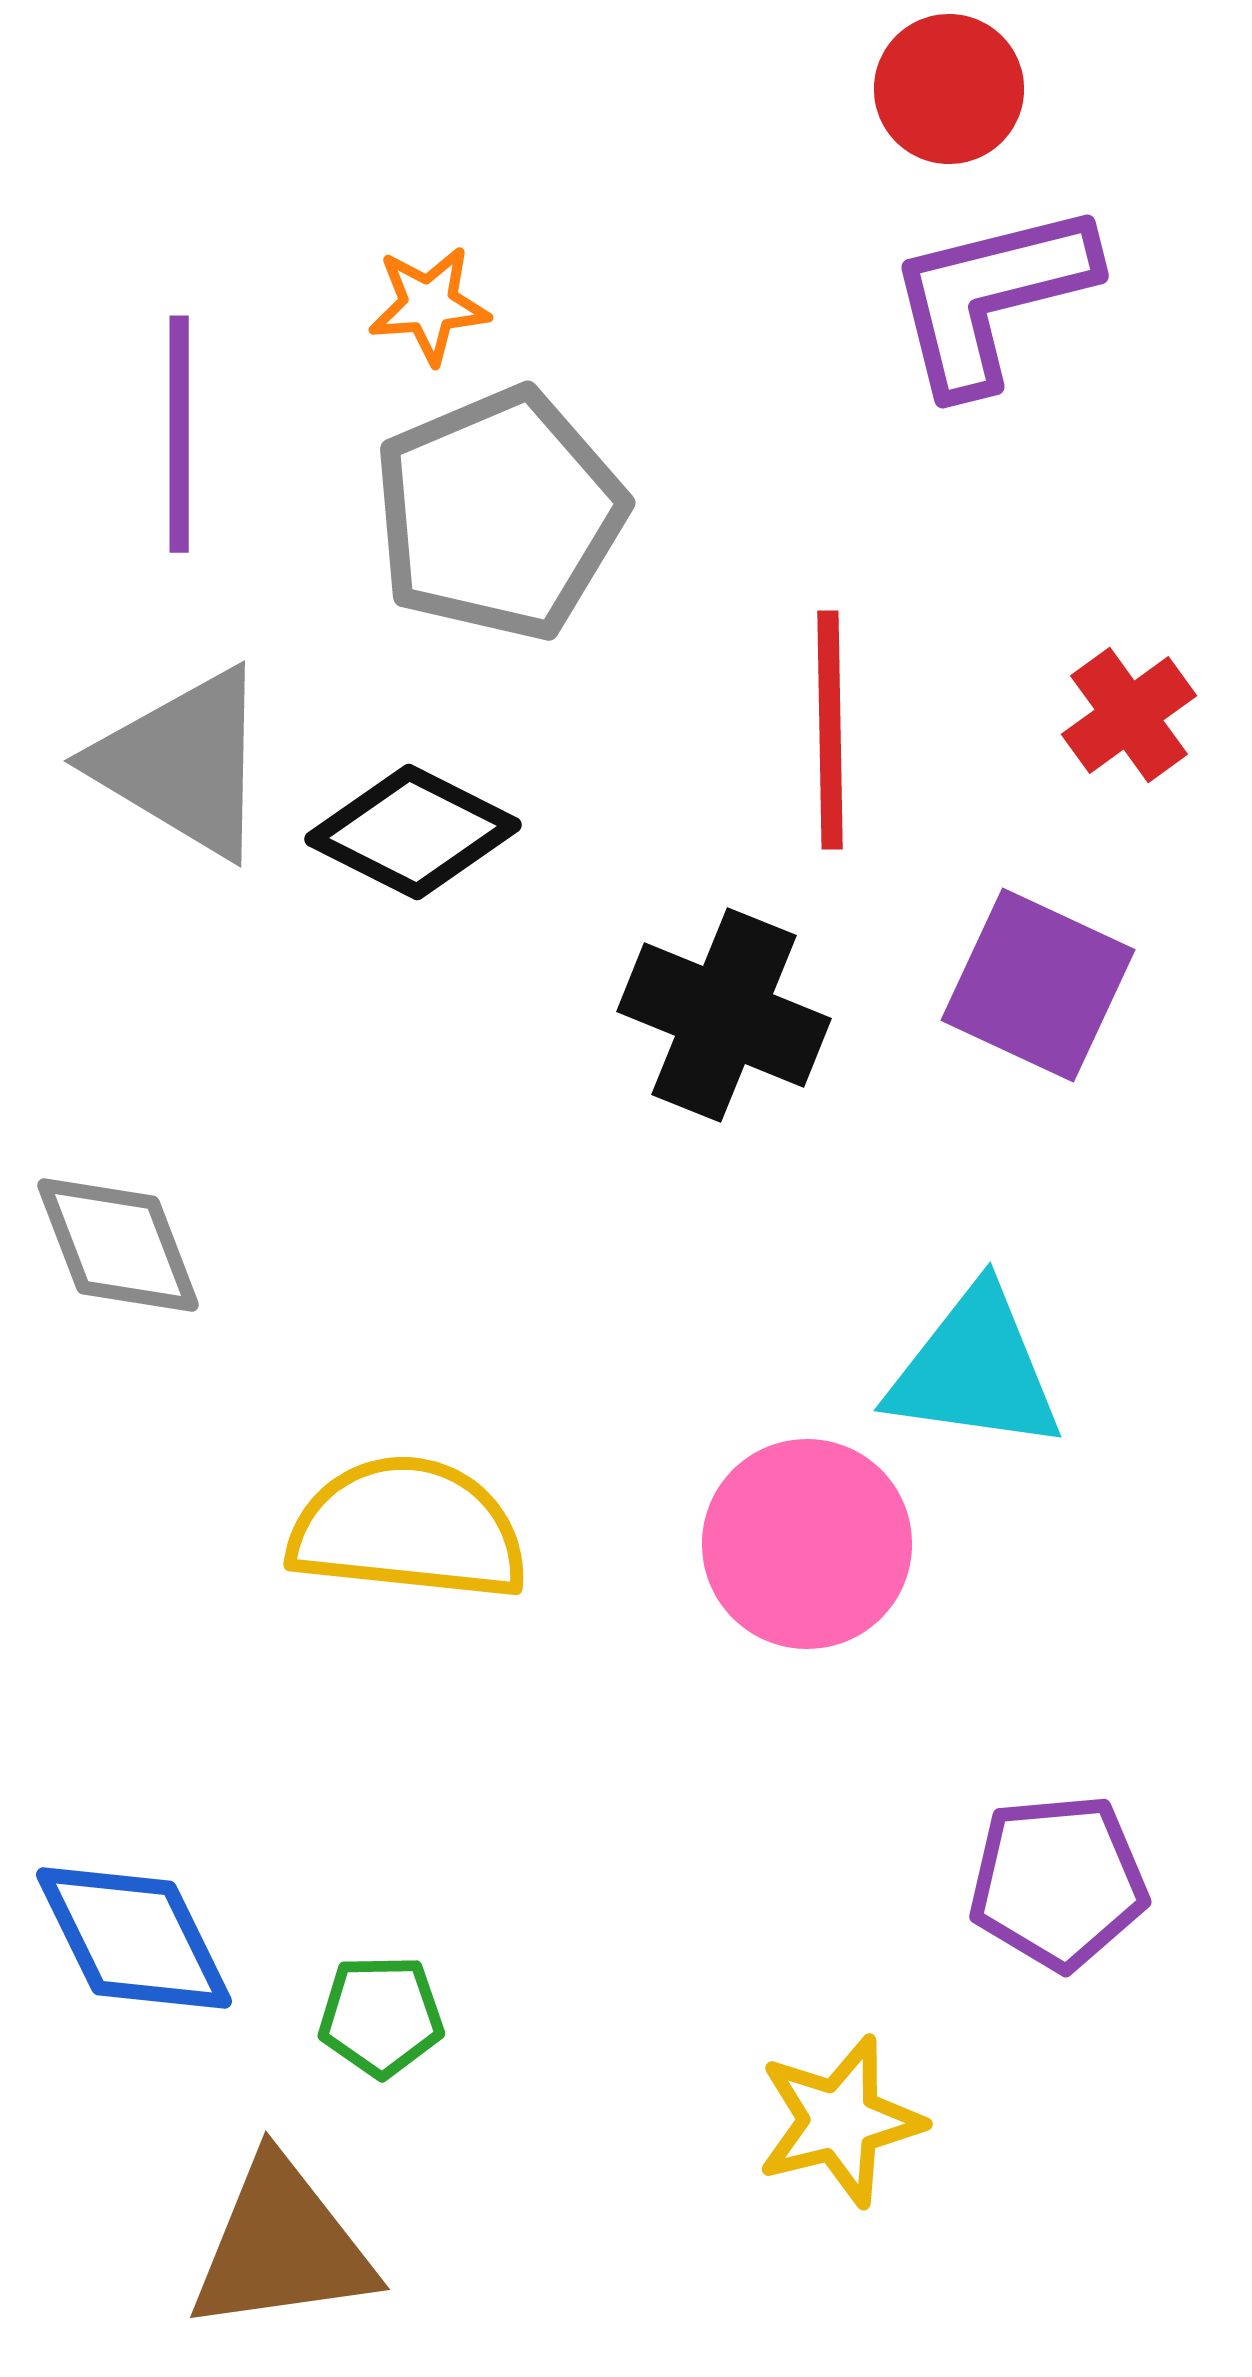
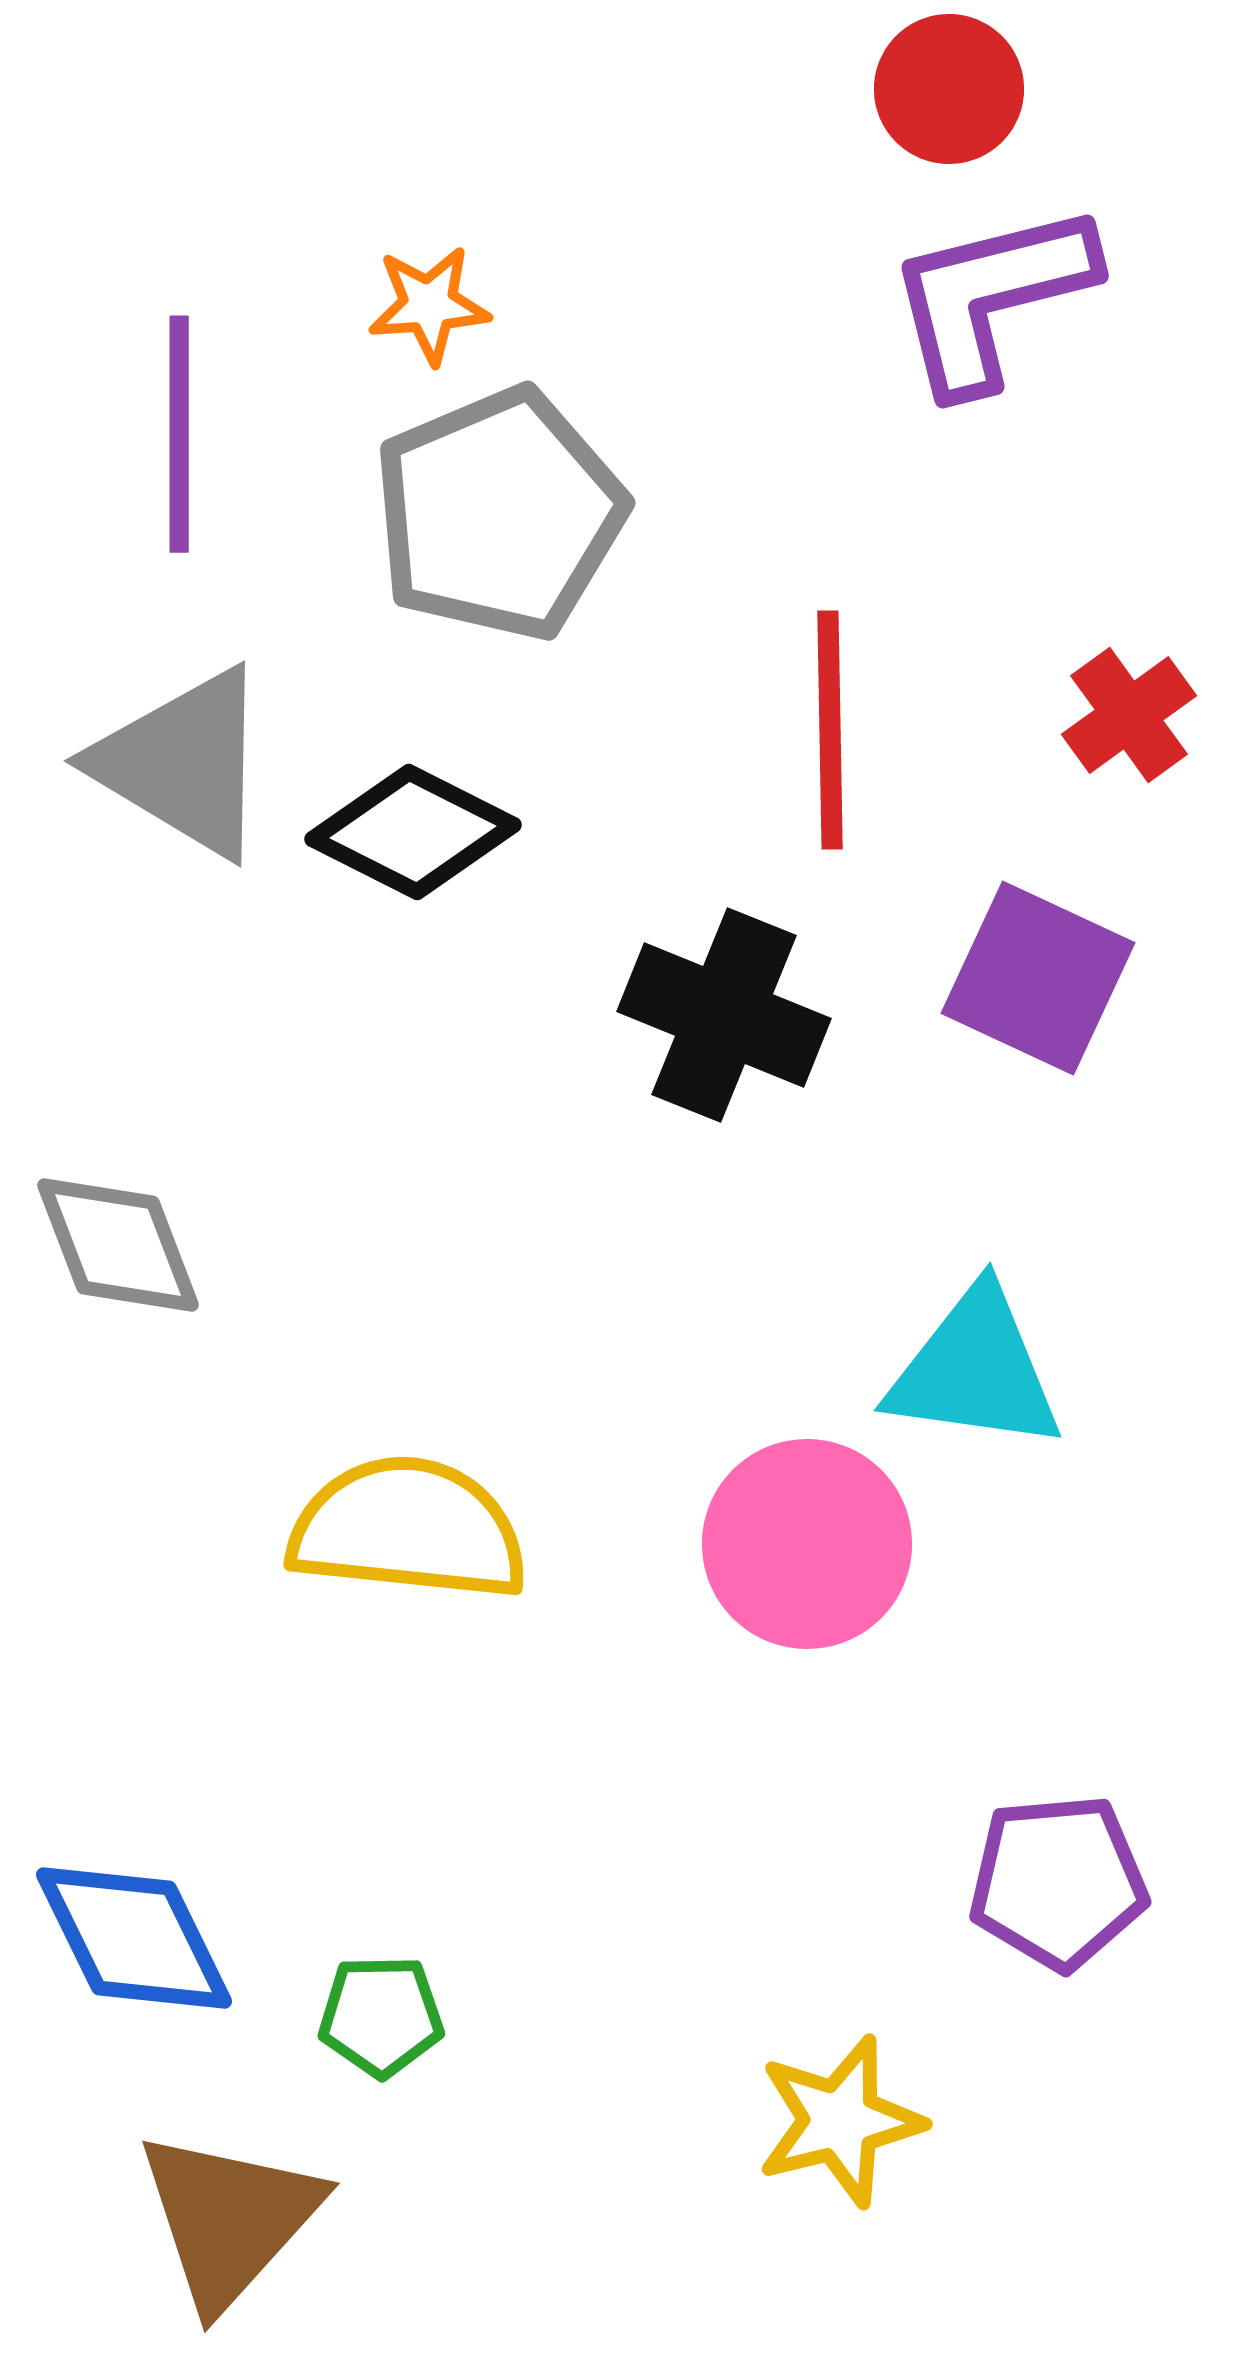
purple square: moved 7 px up
brown triangle: moved 53 px left, 27 px up; rotated 40 degrees counterclockwise
